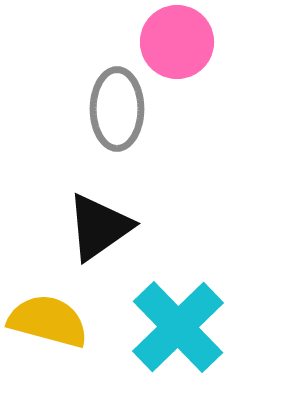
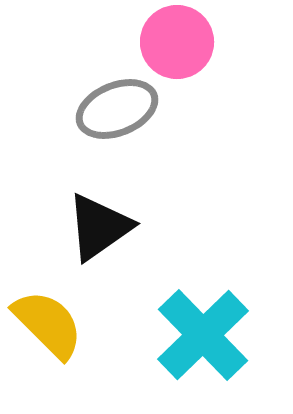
gray ellipse: rotated 68 degrees clockwise
yellow semicircle: moved 3 px down; rotated 30 degrees clockwise
cyan cross: moved 25 px right, 8 px down
